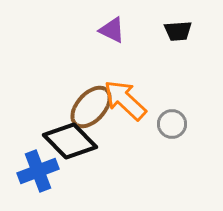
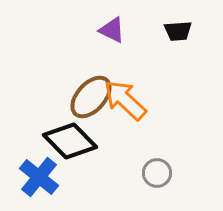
brown ellipse: moved 10 px up
gray circle: moved 15 px left, 49 px down
blue cross: moved 1 px right, 6 px down; rotated 30 degrees counterclockwise
